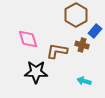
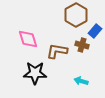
black star: moved 1 px left, 1 px down
cyan arrow: moved 3 px left
